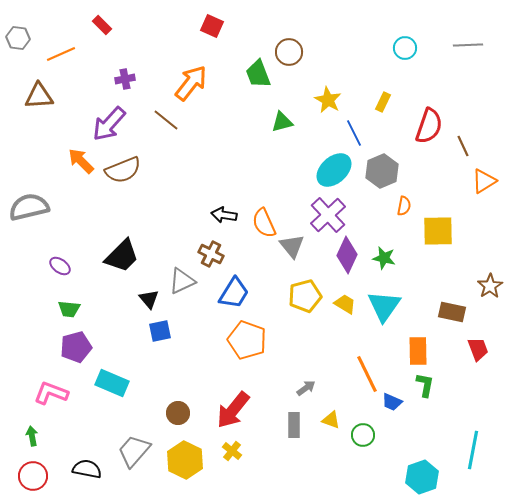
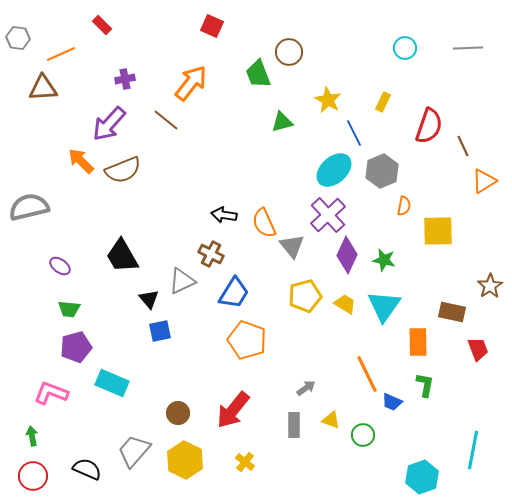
gray line at (468, 45): moved 3 px down
brown triangle at (39, 96): moved 4 px right, 8 px up
black trapezoid at (122, 256): rotated 105 degrees clockwise
green star at (384, 258): moved 2 px down
orange rectangle at (418, 351): moved 9 px up
yellow cross at (232, 451): moved 13 px right, 11 px down
black semicircle at (87, 469): rotated 12 degrees clockwise
